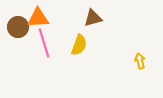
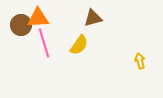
brown circle: moved 3 px right, 2 px up
yellow semicircle: rotated 15 degrees clockwise
